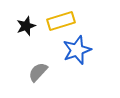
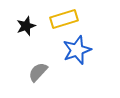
yellow rectangle: moved 3 px right, 2 px up
